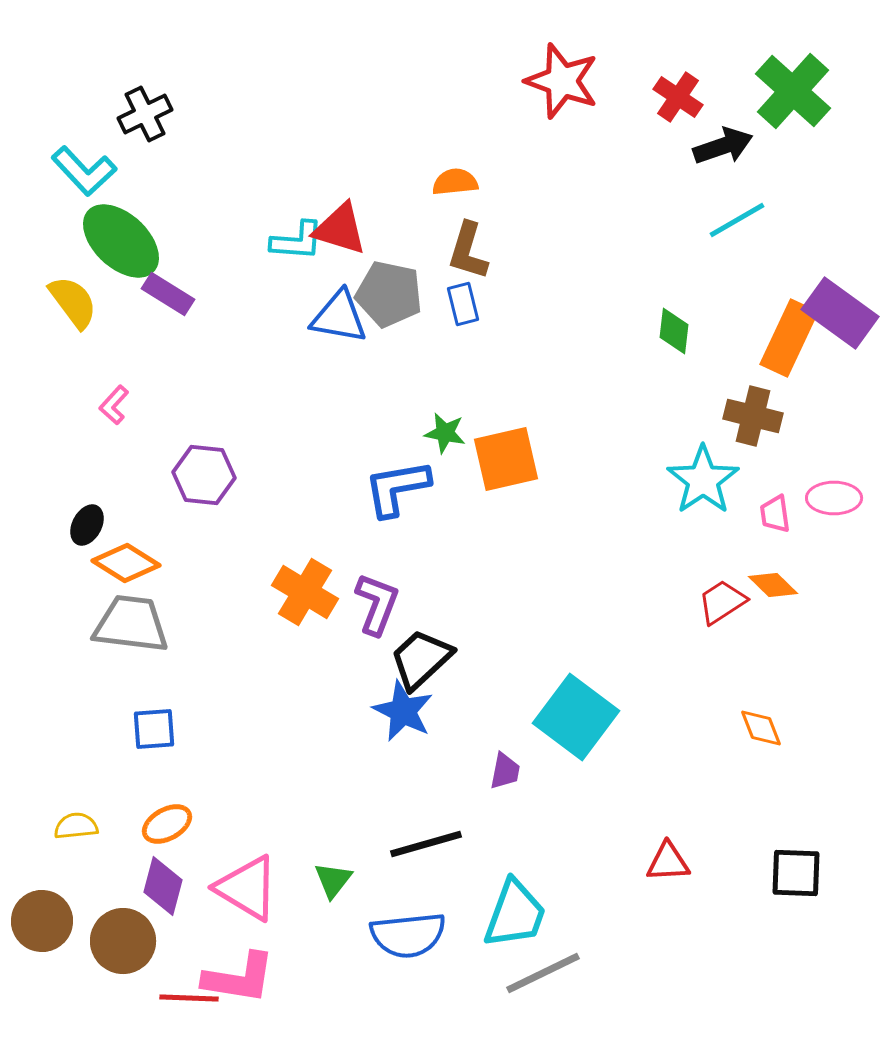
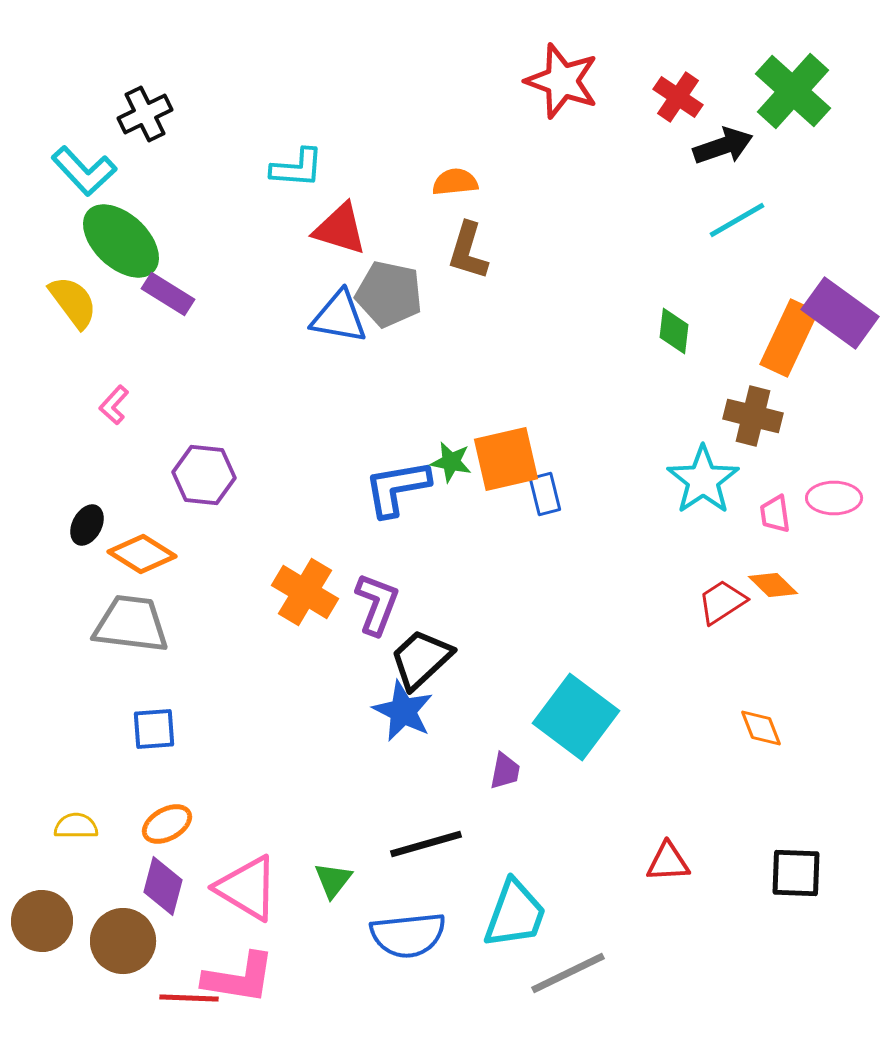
cyan L-shape at (297, 241): moved 73 px up
blue rectangle at (463, 304): moved 82 px right, 190 px down
green star at (445, 433): moved 6 px right, 29 px down
orange diamond at (126, 563): moved 16 px right, 9 px up
yellow semicircle at (76, 826): rotated 6 degrees clockwise
gray line at (543, 973): moved 25 px right
